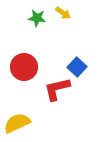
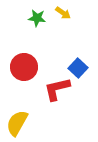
blue square: moved 1 px right, 1 px down
yellow semicircle: rotated 36 degrees counterclockwise
